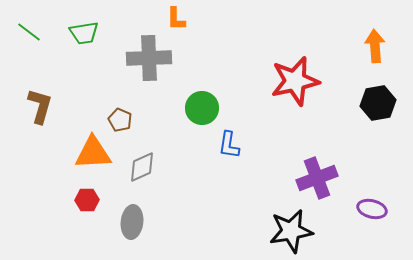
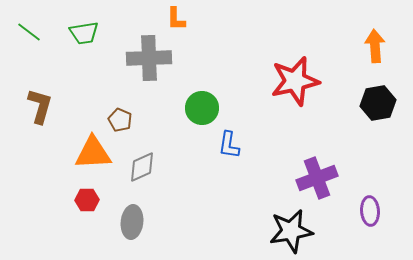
purple ellipse: moved 2 px left, 2 px down; rotated 72 degrees clockwise
